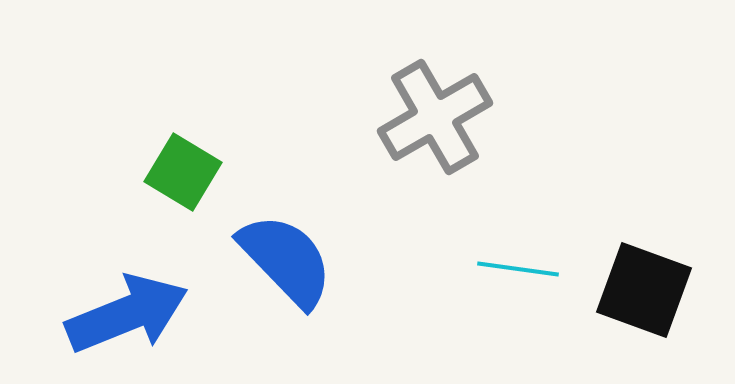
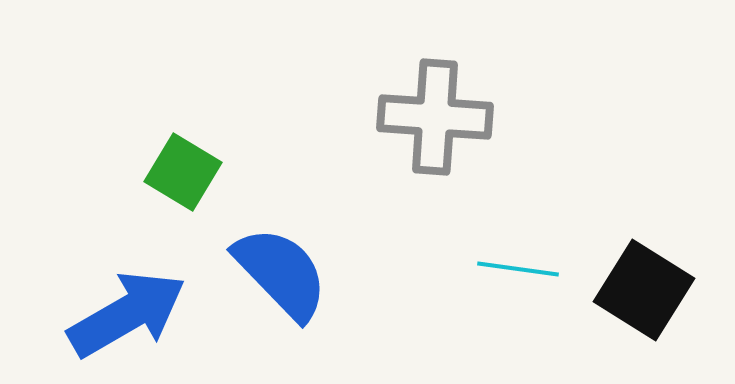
gray cross: rotated 34 degrees clockwise
blue semicircle: moved 5 px left, 13 px down
black square: rotated 12 degrees clockwise
blue arrow: rotated 8 degrees counterclockwise
